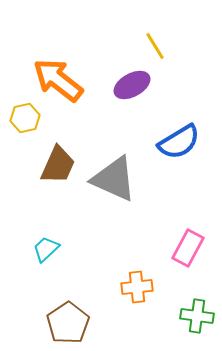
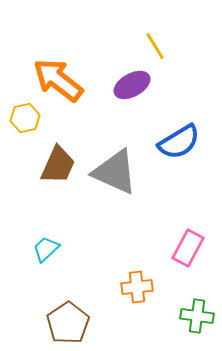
gray triangle: moved 1 px right, 7 px up
